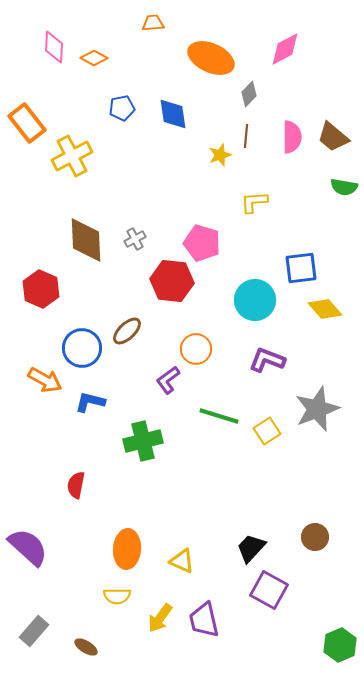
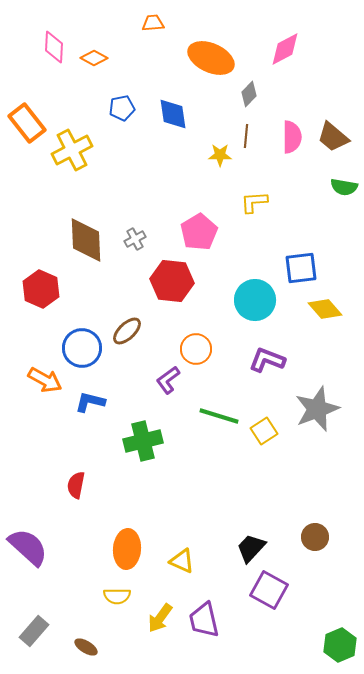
yellow star at (220, 155): rotated 20 degrees clockwise
yellow cross at (72, 156): moved 6 px up
pink pentagon at (202, 243): moved 3 px left, 11 px up; rotated 24 degrees clockwise
yellow square at (267, 431): moved 3 px left
